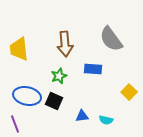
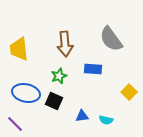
blue ellipse: moved 1 px left, 3 px up
purple line: rotated 24 degrees counterclockwise
